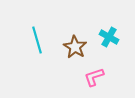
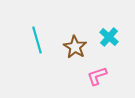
cyan cross: rotated 12 degrees clockwise
pink L-shape: moved 3 px right, 1 px up
